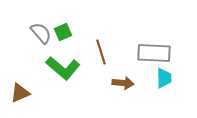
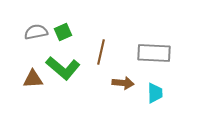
gray semicircle: moved 5 px left, 1 px up; rotated 60 degrees counterclockwise
brown line: rotated 30 degrees clockwise
cyan trapezoid: moved 9 px left, 15 px down
brown triangle: moved 13 px right, 14 px up; rotated 20 degrees clockwise
